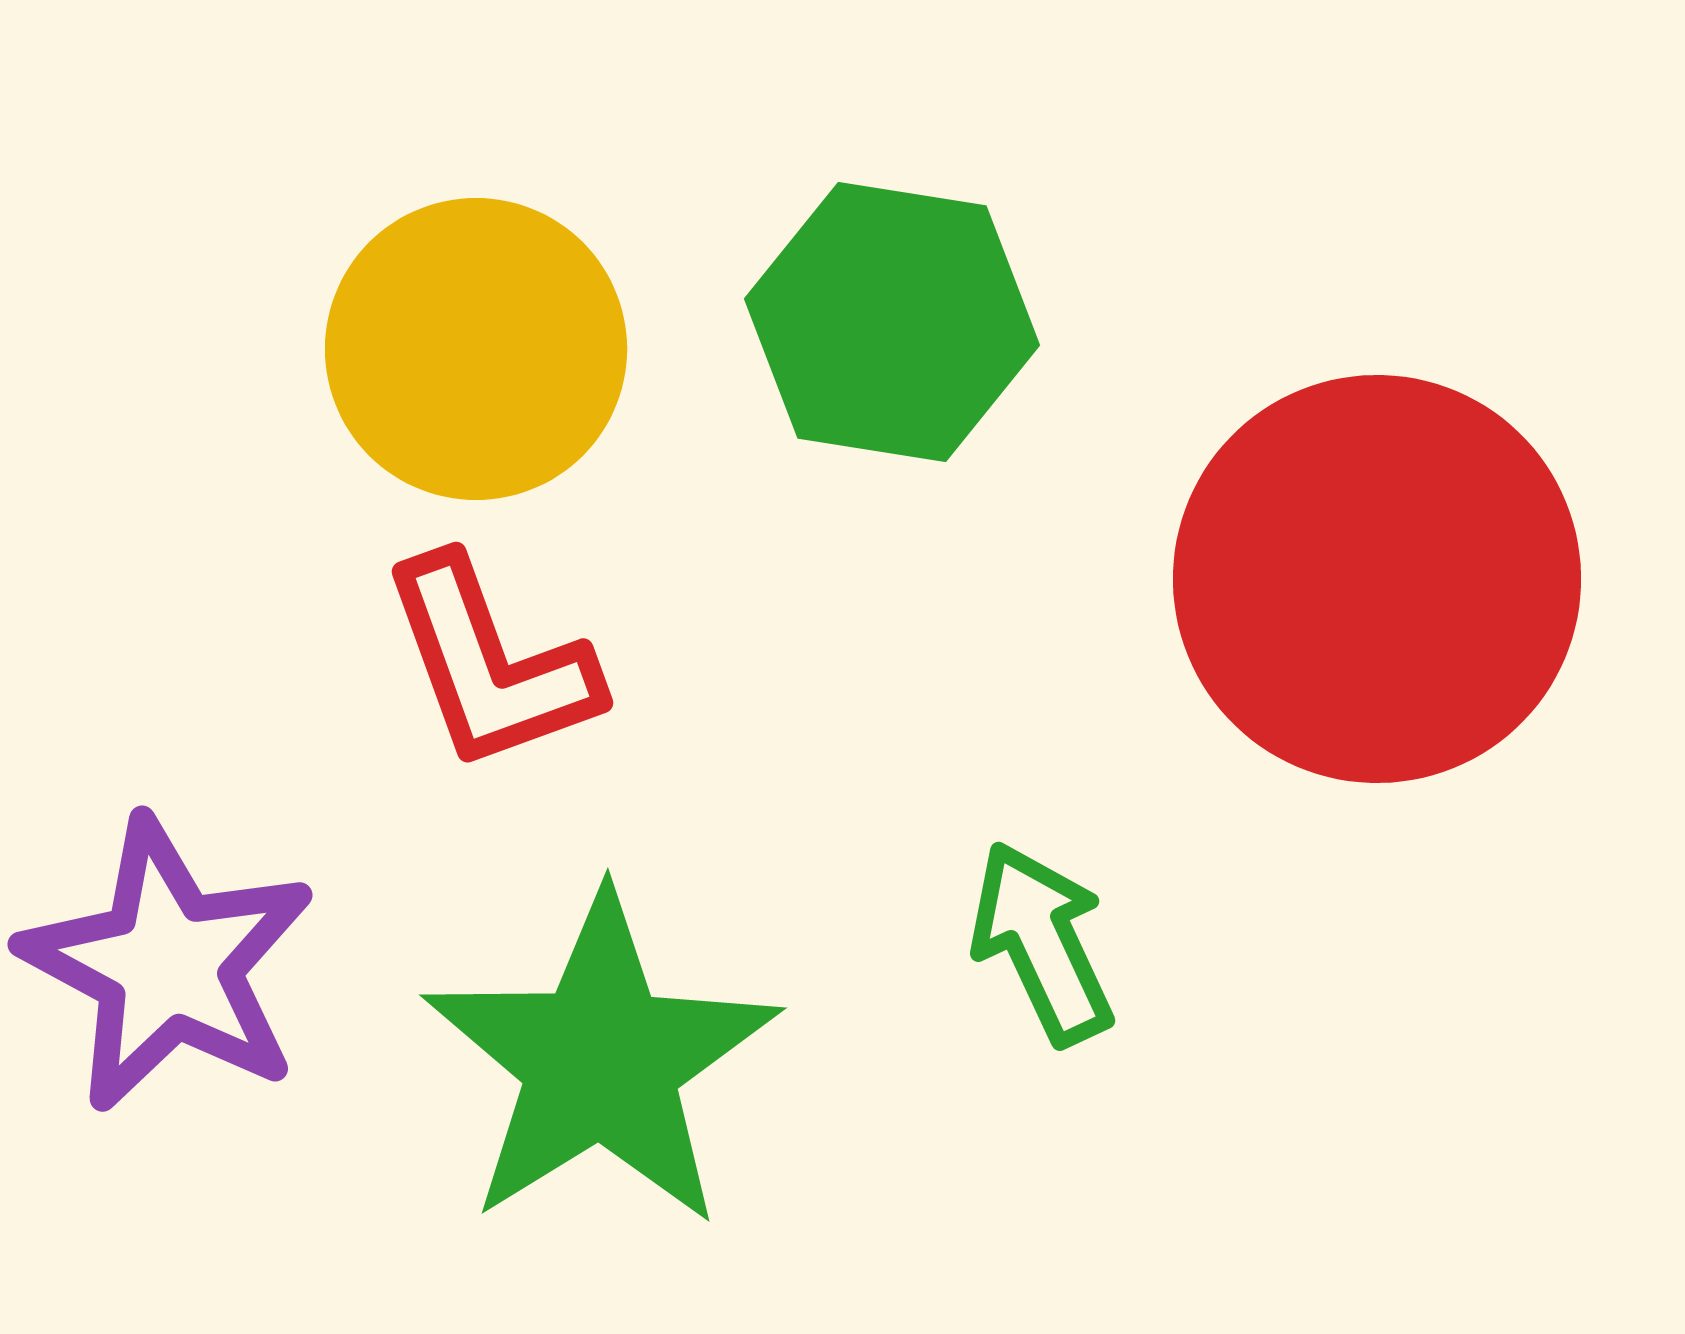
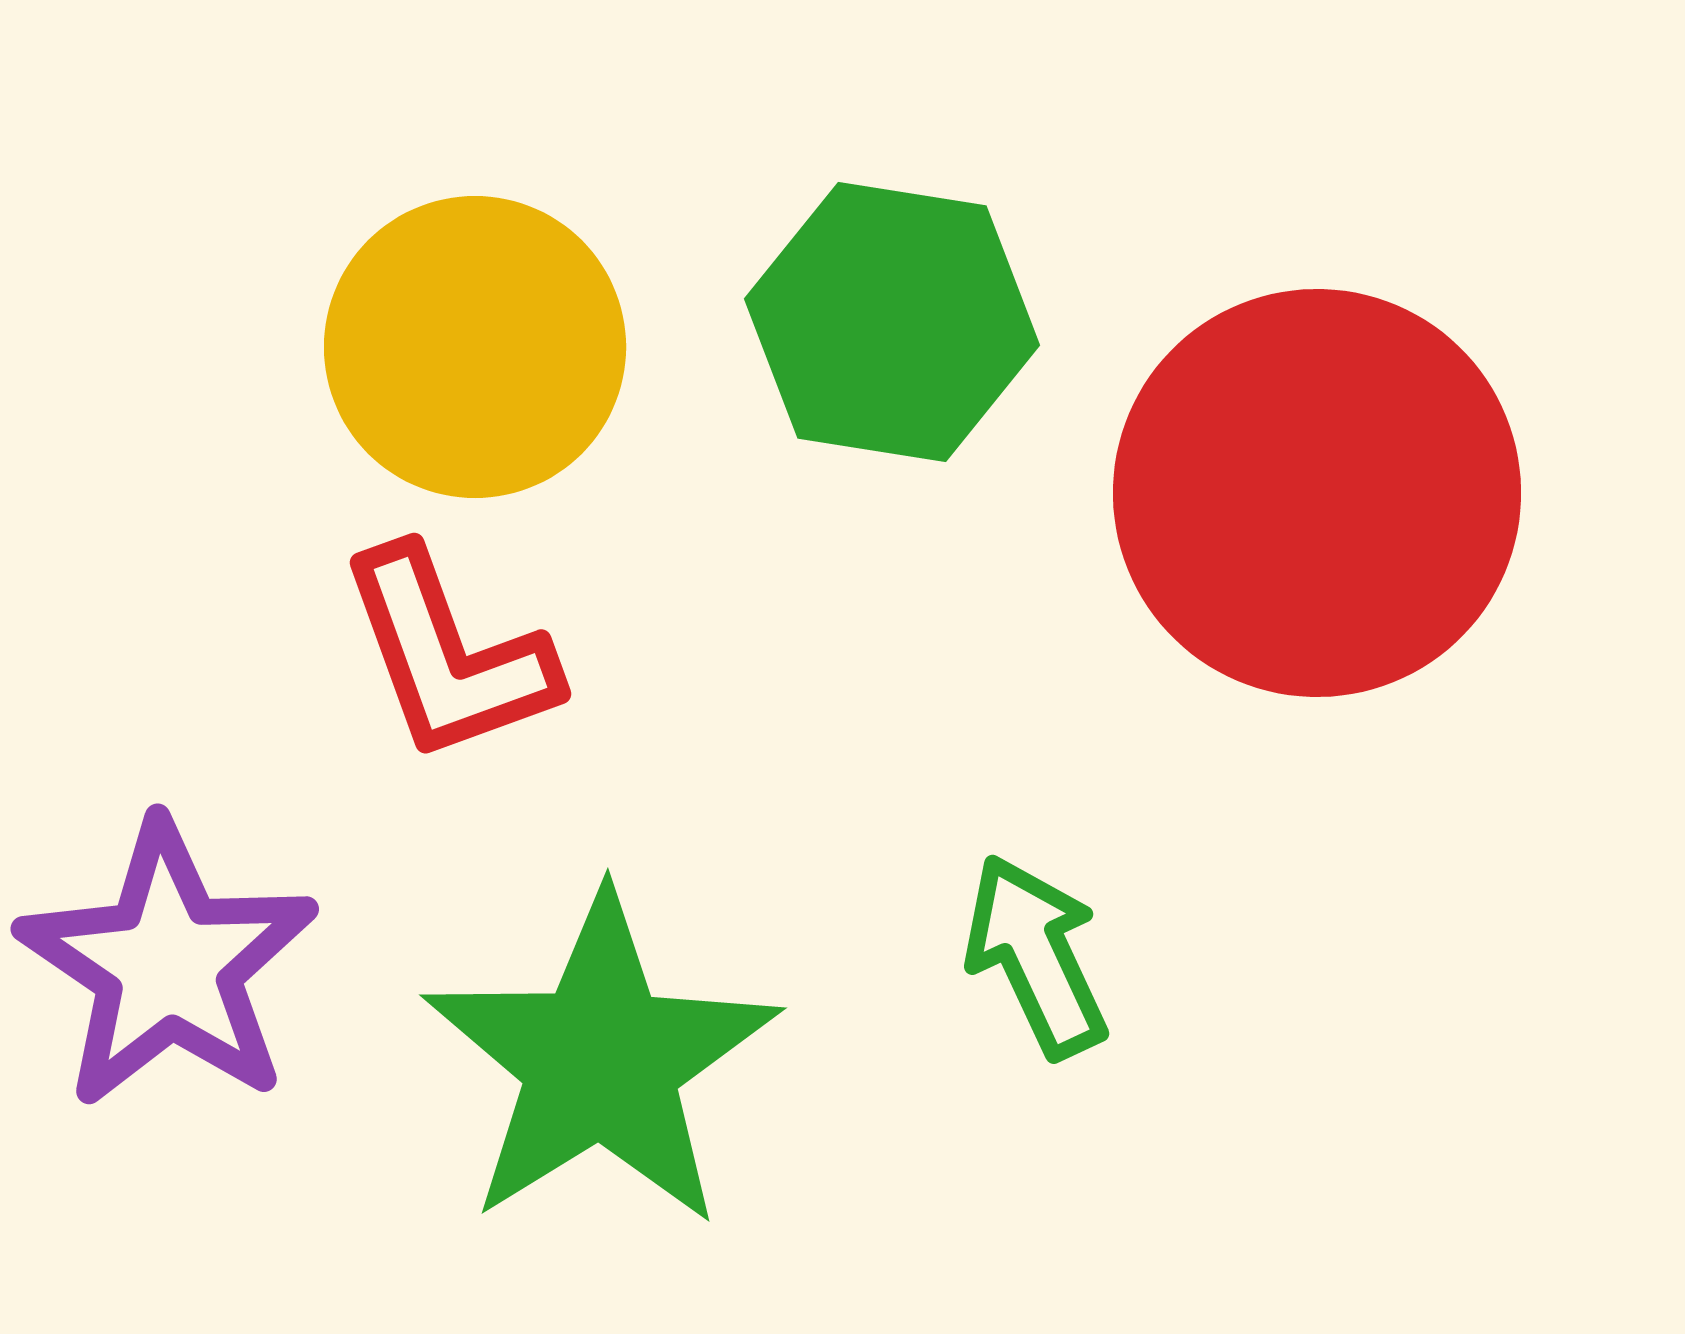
yellow circle: moved 1 px left, 2 px up
red circle: moved 60 px left, 86 px up
red L-shape: moved 42 px left, 9 px up
green arrow: moved 6 px left, 13 px down
purple star: rotated 6 degrees clockwise
